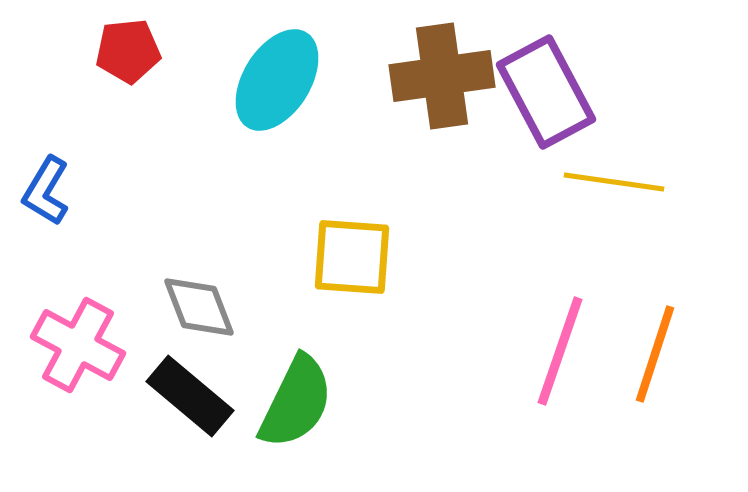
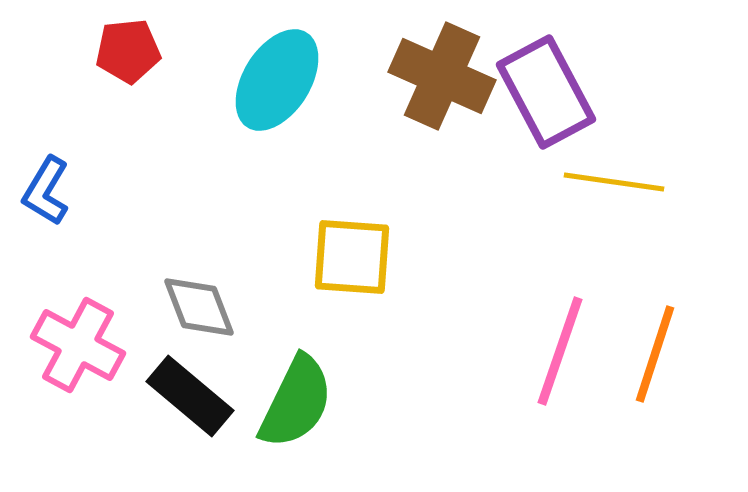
brown cross: rotated 32 degrees clockwise
